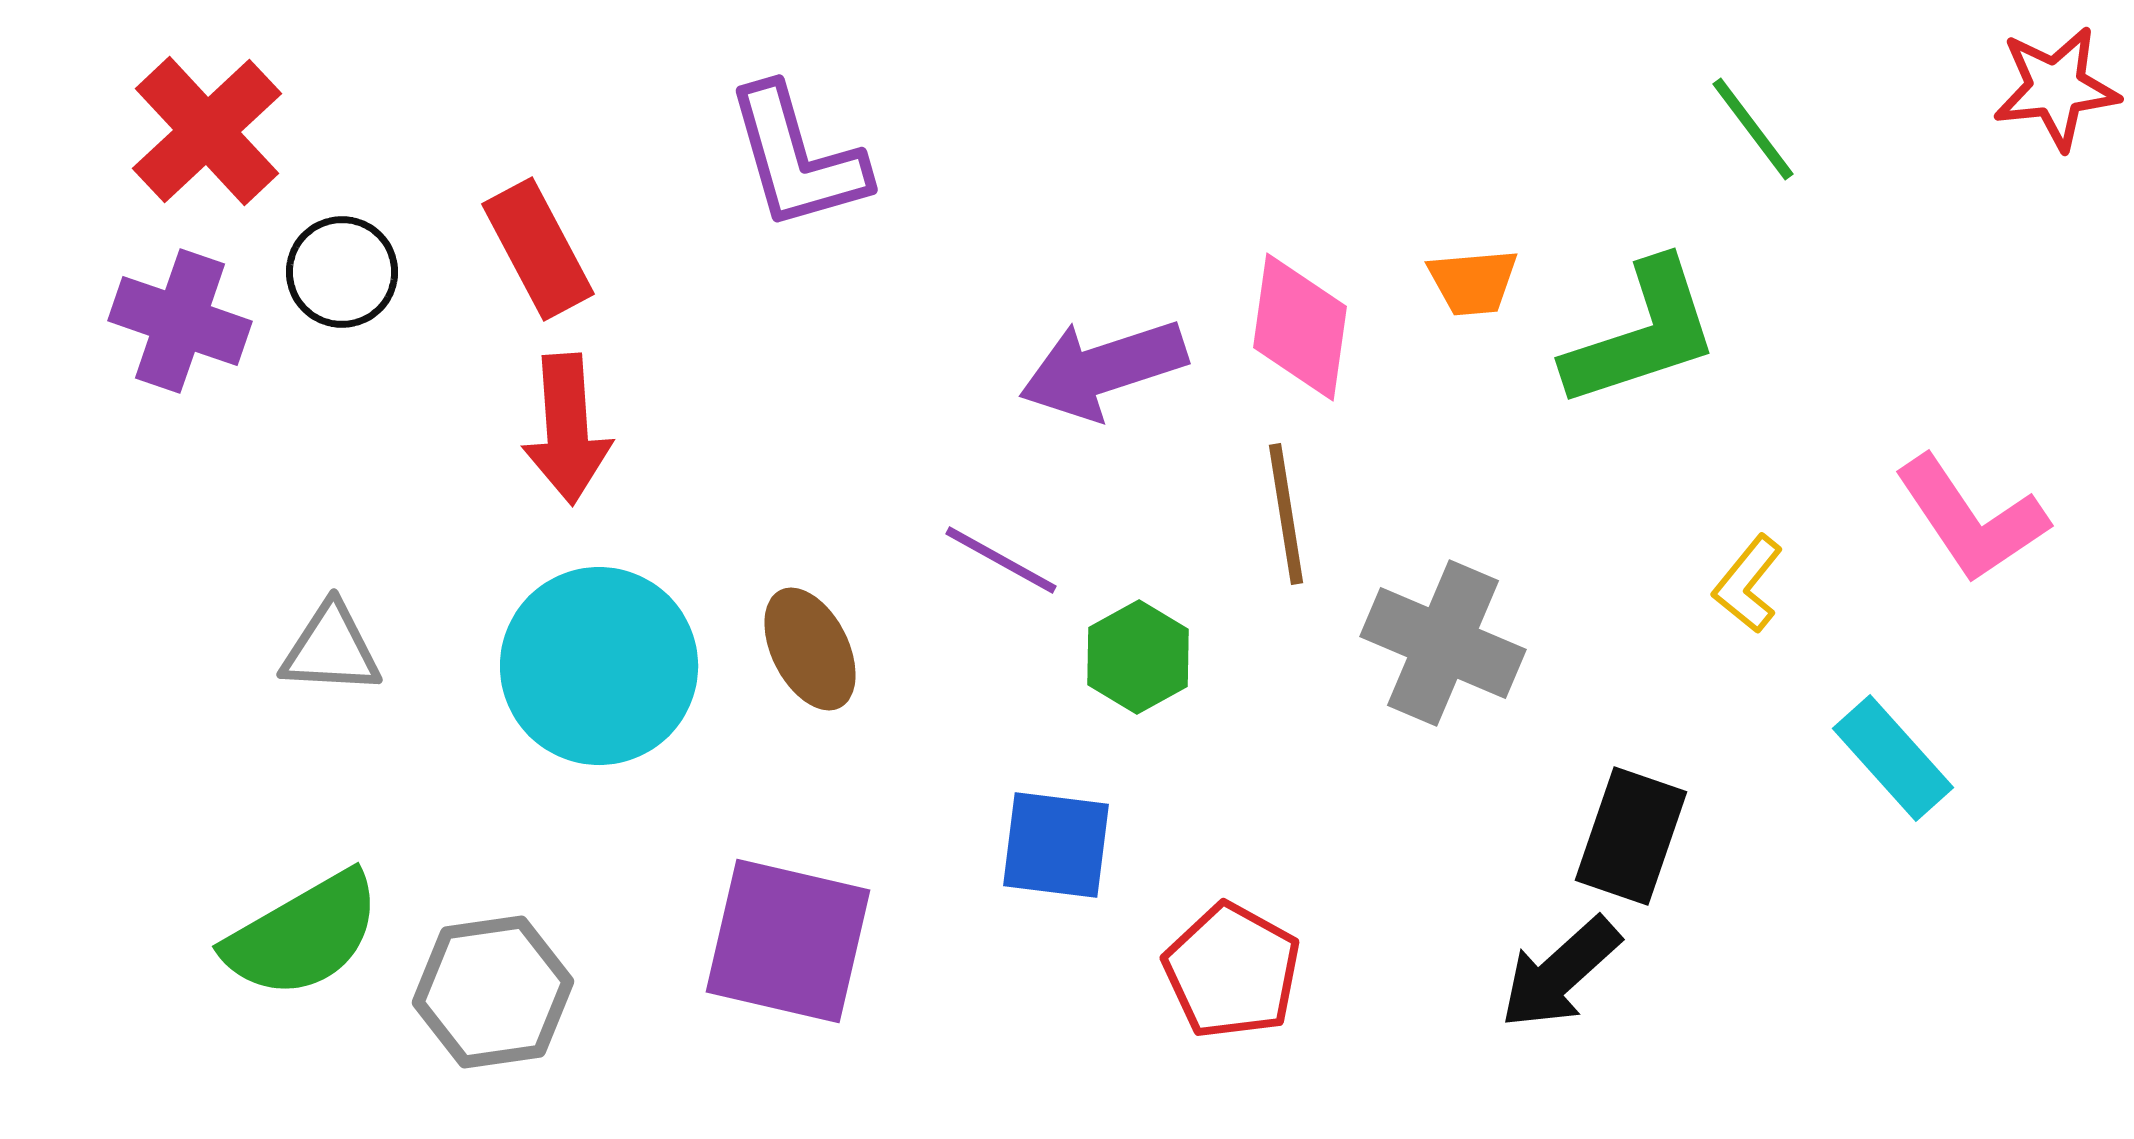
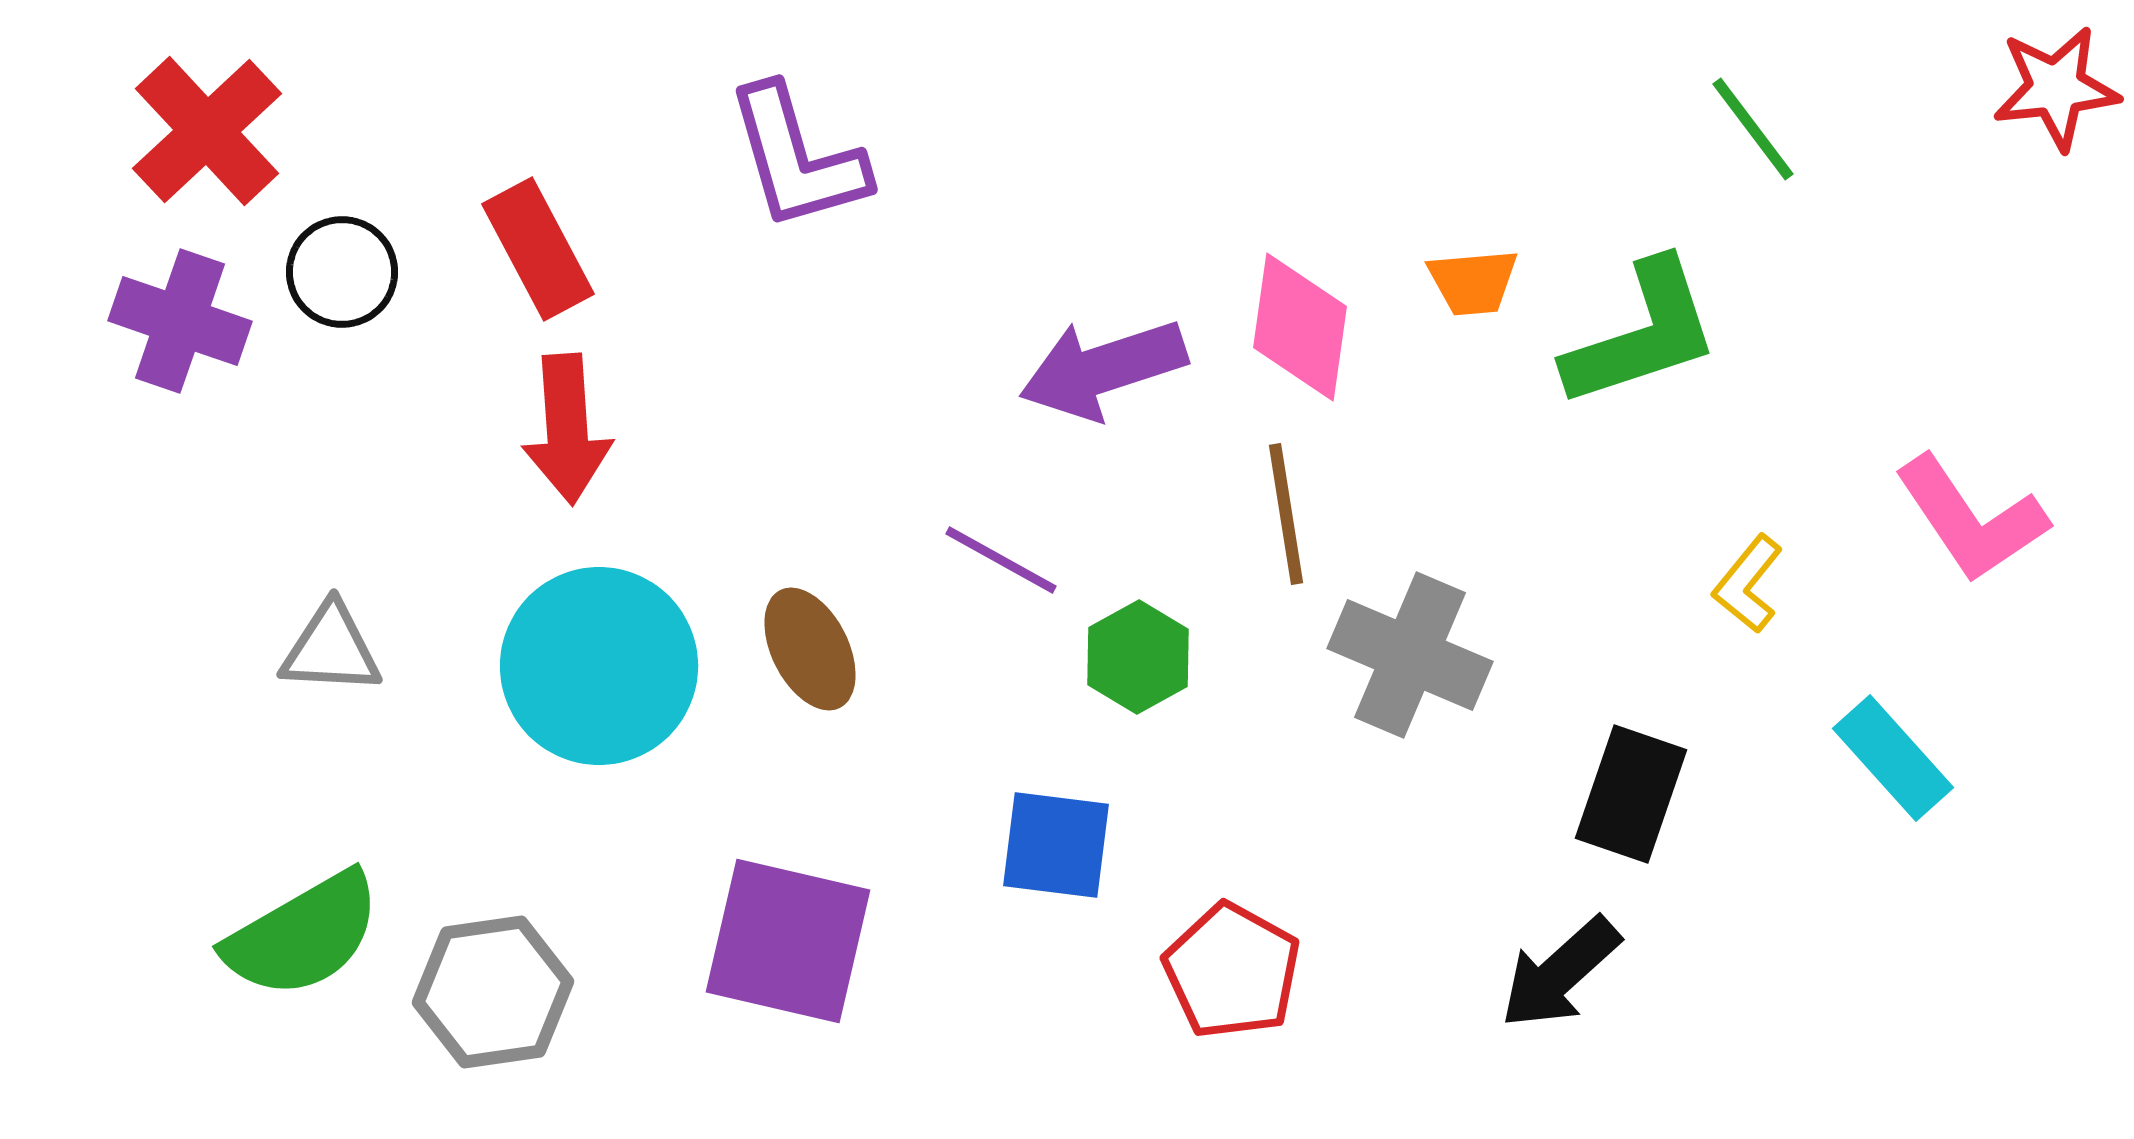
gray cross: moved 33 px left, 12 px down
black rectangle: moved 42 px up
